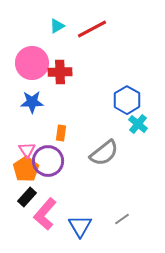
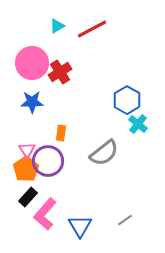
red cross: rotated 30 degrees counterclockwise
black rectangle: moved 1 px right
gray line: moved 3 px right, 1 px down
